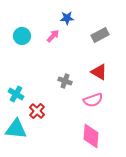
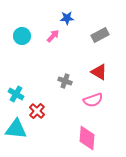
pink diamond: moved 4 px left, 2 px down
